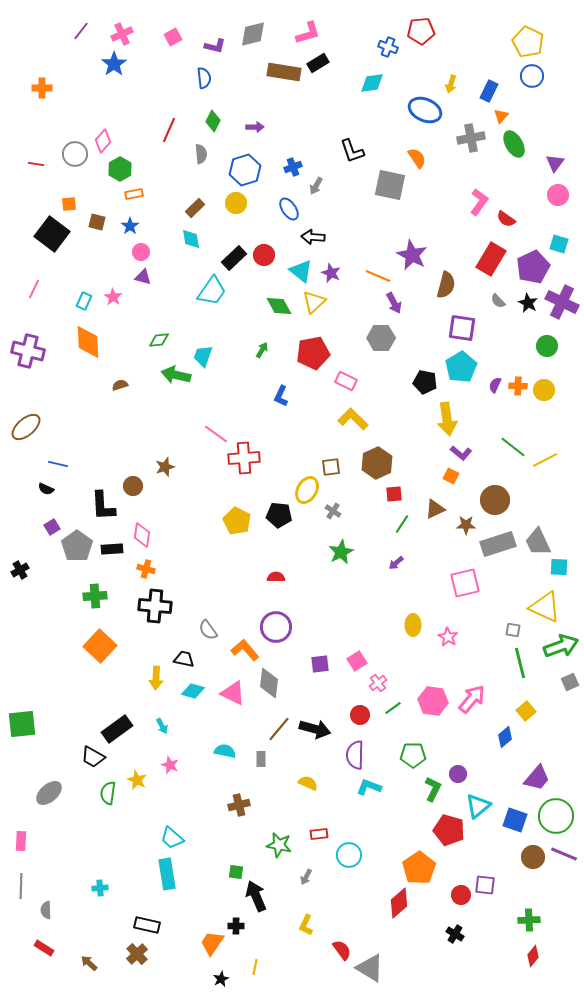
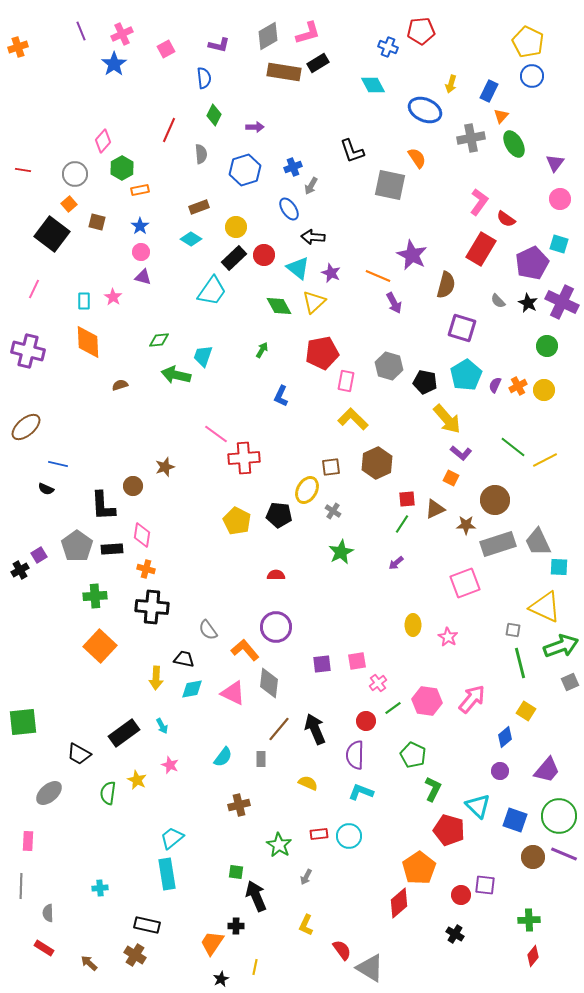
purple line at (81, 31): rotated 60 degrees counterclockwise
gray diamond at (253, 34): moved 15 px right, 2 px down; rotated 16 degrees counterclockwise
pink square at (173, 37): moved 7 px left, 12 px down
purple L-shape at (215, 46): moved 4 px right, 1 px up
cyan diamond at (372, 83): moved 1 px right, 2 px down; rotated 70 degrees clockwise
orange cross at (42, 88): moved 24 px left, 41 px up; rotated 18 degrees counterclockwise
green diamond at (213, 121): moved 1 px right, 6 px up
gray circle at (75, 154): moved 20 px down
red line at (36, 164): moved 13 px left, 6 px down
green hexagon at (120, 169): moved 2 px right, 1 px up
gray arrow at (316, 186): moved 5 px left
orange rectangle at (134, 194): moved 6 px right, 4 px up
pink circle at (558, 195): moved 2 px right, 4 px down
yellow circle at (236, 203): moved 24 px down
orange square at (69, 204): rotated 35 degrees counterclockwise
brown rectangle at (195, 208): moved 4 px right, 1 px up; rotated 24 degrees clockwise
blue star at (130, 226): moved 10 px right
cyan diamond at (191, 239): rotated 50 degrees counterclockwise
red rectangle at (491, 259): moved 10 px left, 10 px up
purple pentagon at (533, 267): moved 1 px left, 4 px up
cyan triangle at (301, 271): moved 3 px left, 3 px up
cyan rectangle at (84, 301): rotated 24 degrees counterclockwise
purple square at (462, 328): rotated 8 degrees clockwise
gray hexagon at (381, 338): moved 8 px right, 28 px down; rotated 16 degrees clockwise
red pentagon at (313, 353): moved 9 px right
cyan pentagon at (461, 367): moved 5 px right, 8 px down
pink rectangle at (346, 381): rotated 75 degrees clockwise
orange cross at (518, 386): rotated 30 degrees counterclockwise
yellow arrow at (447, 419): rotated 32 degrees counterclockwise
orange square at (451, 476): moved 2 px down
red square at (394, 494): moved 13 px right, 5 px down
purple square at (52, 527): moved 13 px left, 28 px down
red semicircle at (276, 577): moved 2 px up
pink square at (465, 583): rotated 8 degrees counterclockwise
black cross at (155, 606): moved 3 px left, 1 px down
pink square at (357, 661): rotated 24 degrees clockwise
purple square at (320, 664): moved 2 px right
cyan diamond at (193, 691): moved 1 px left, 2 px up; rotated 25 degrees counterclockwise
pink hexagon at (433, 701): moved 6 px left
yellow square at (526, 711): rotated 18 degrees counterclockwise
red circle at (360, 715): moved 6 px right, 6 px down
green square at (22, 724): moved 1 px right, 2 px up
black rectangle at (117, 729): moved 7 px right, 4 px down
black arrow at (315, 729): rotated 128 degrees counterclockwise
cyan semicircle at (225, 751): moved 2 px left, 6 px down; rotated 115 degrees clockwise
green pentagon at (413, 755): rotated 25 degrees clockwise
black trapezoid at (93, 757): moved 14 px left, 3 px up
purple circle at (458, 774): moved 42 px right, 3 px up
purple trapezoid at (537, 778): moved 10 px right, 8 px up
cyan L-shape at (369, 787): moved 8 px left, 5 px down
cyan triangle at (478, 806): rotated 36 degrees counterclockwise
green circle at (556, 816): moved 3 px right
cyan trapezoid at (172, 838): rotated 100 degrees clockwise
pink rectangle at (21, 841): moved 7 px right
green star at (279, 845): rotated 20 degrees clockwise
cyan circle at (349, 855): moved 19 px up
gray semicircle at (46, 910): moved 2 px right, 3 px down
brown cross at (137, 954): moved 2 px left, 1 px down; rotated 15 degrees counterclockwise
